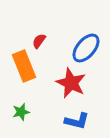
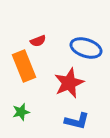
red semicircle: moved 1 px left; rotated 147 degrees counterclockwise
blue ellipse: rotated 68 degrees clockwise
red star: moved 2 px left; rotated 24 degrees clockwise
